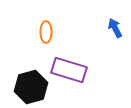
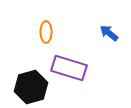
blue arrow: moved 6 px left, 5 px down; rotated 24 degrees counterclockwise
purple rectangle: moved 2 px up
